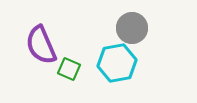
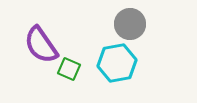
gray circle: moved 2 px left, 4 px up
purple semicircle: rotated 12 degrees counterclockwise
